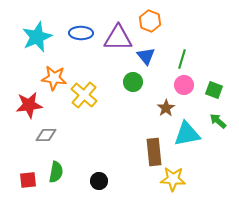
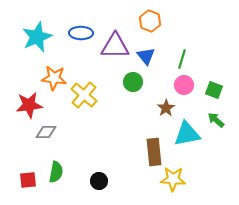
purple triangle: moved 3 px left, 8 px down
green arrow: moved 2 px left, 1 px up
gray diamond: moved 3 px up
